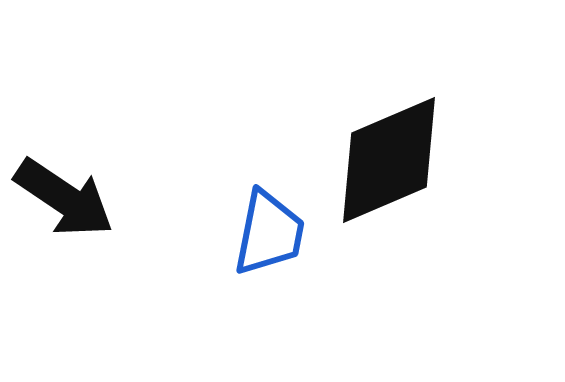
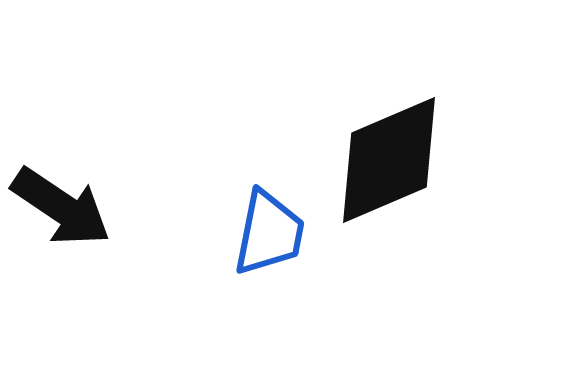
black arrow: moved 3 px left, 9 px down
